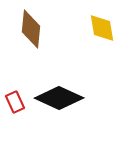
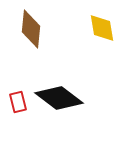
black diamond: rotated 12 degrees clockwise
red rectangle: moved 3 px right; rotated 10 degrees clockwise
